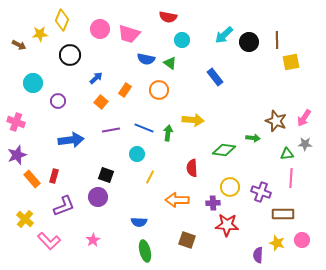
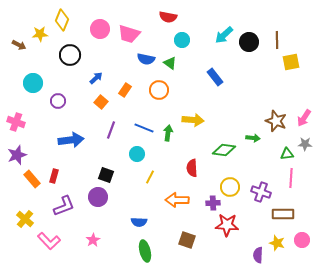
purple line at (111, 130): rotated 60 degrees counterclockwise
